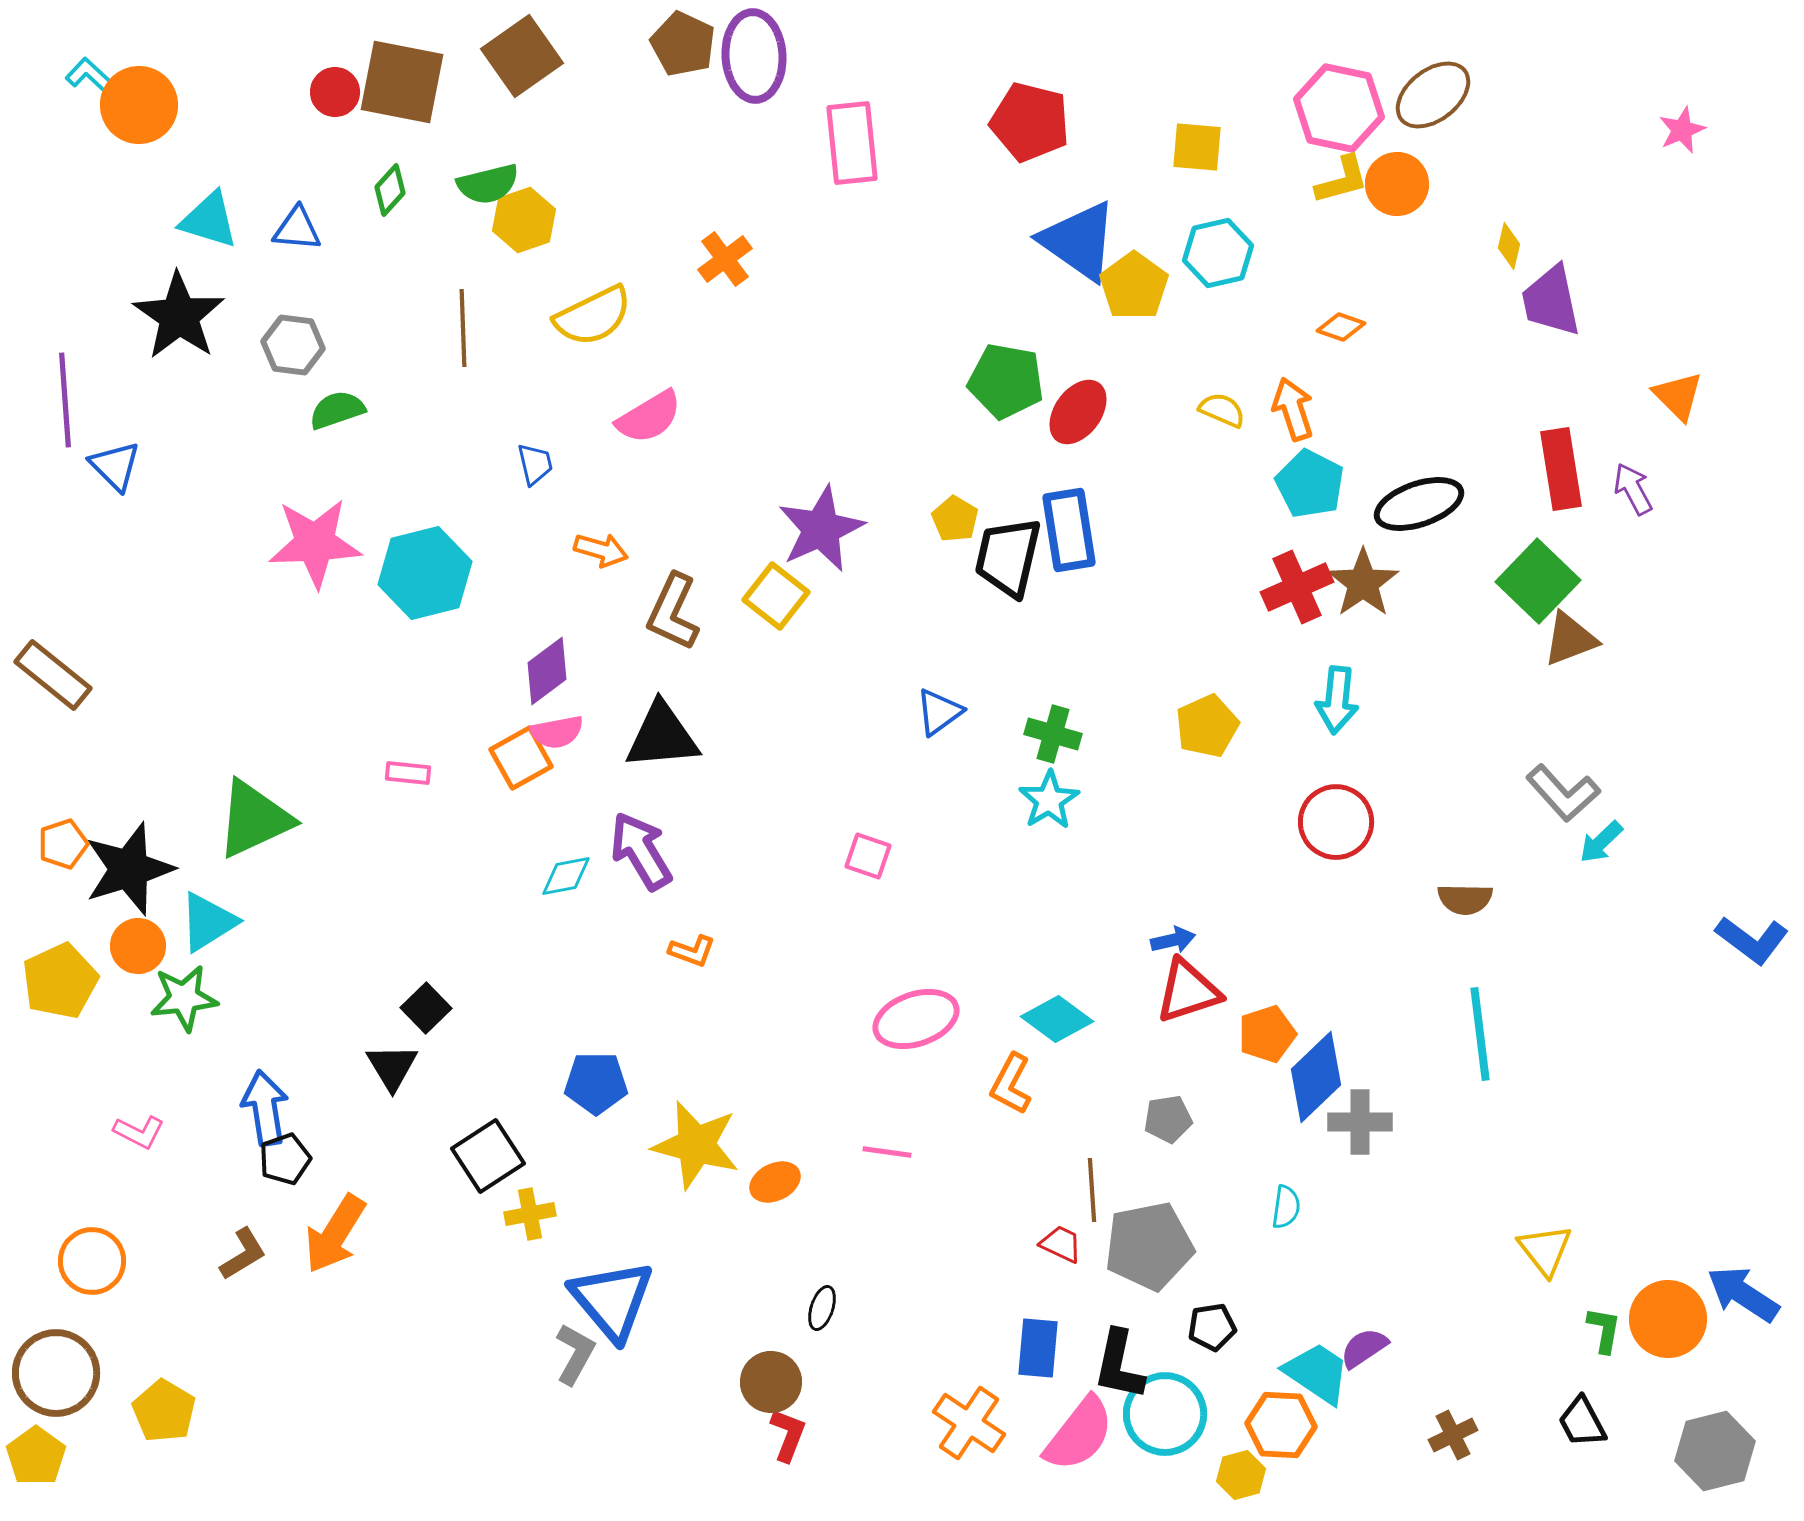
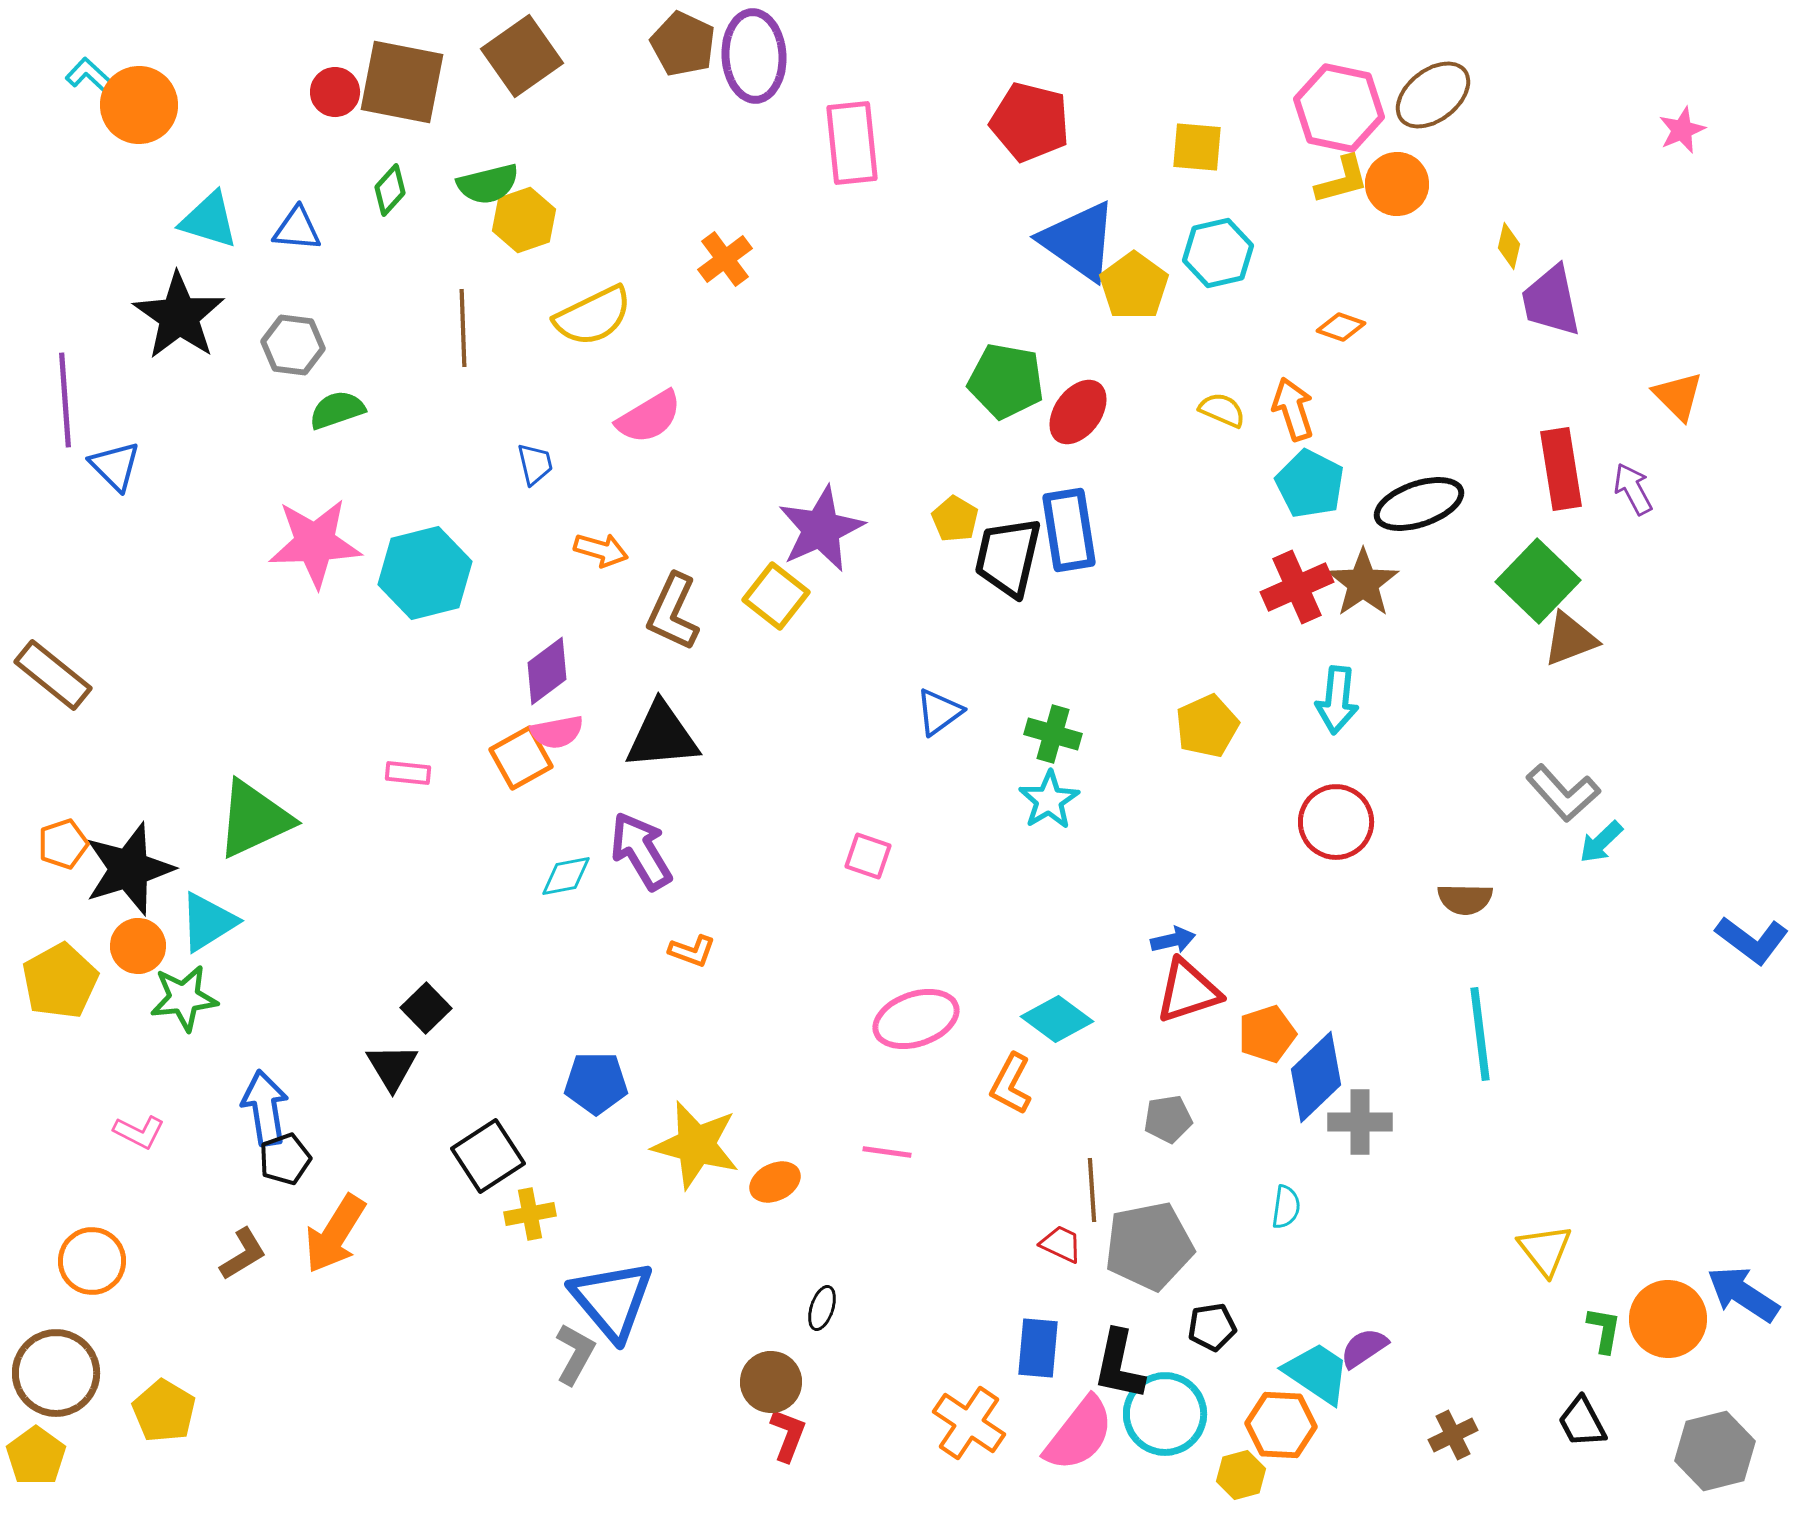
yellow pentagon at (60, 981): rotated 4 degrees counterclockwise
